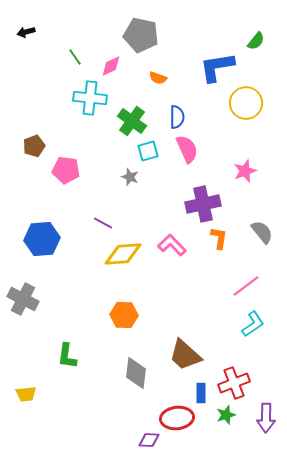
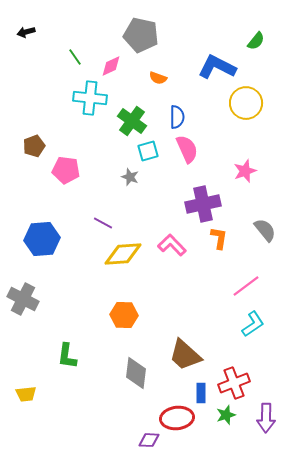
blue L-shape: rotated 36 degrees clockwise
gray semicircle: moved 3 px right, 2 px up
